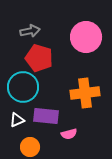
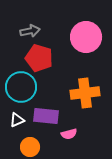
cyan circle: moved 2 px left
